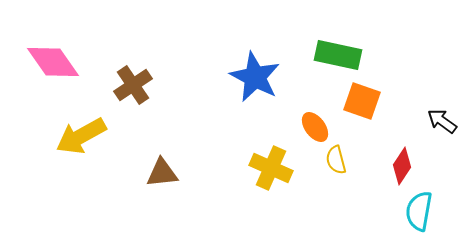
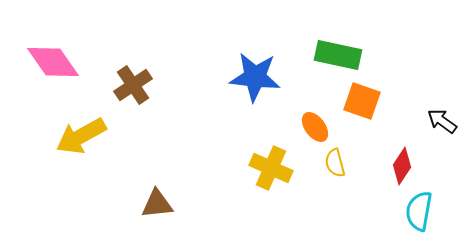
blue star: rotated 21 degrees counterclockwise
yellow semicircle: moved 1 px left, 3 px down
brown triangle: moved 5 px left, 31 px down
